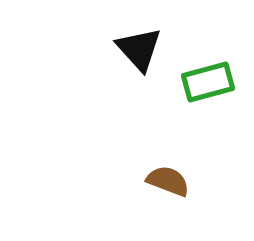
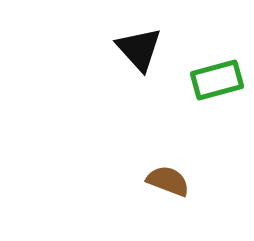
green rectangle: moved 9 px right, 2 px up
